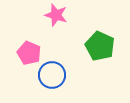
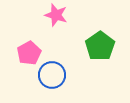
green pentagon: rotated 12 degrees clockwise
pink pentagon: rotated 20 degrees clockwise
